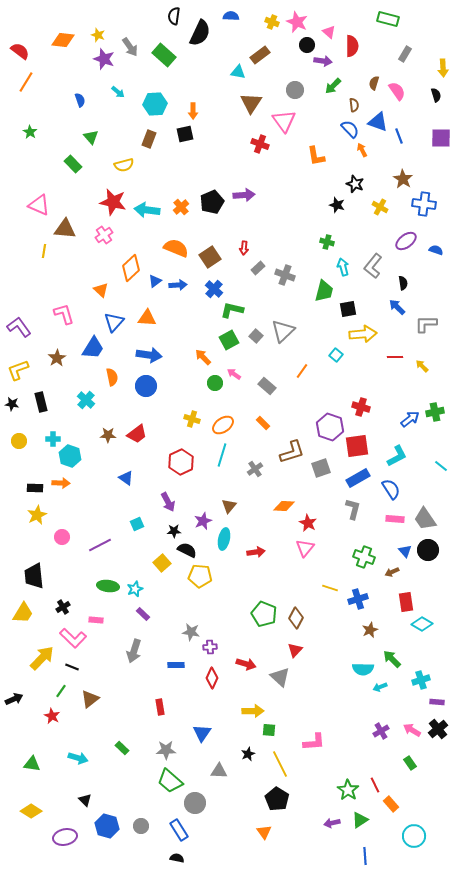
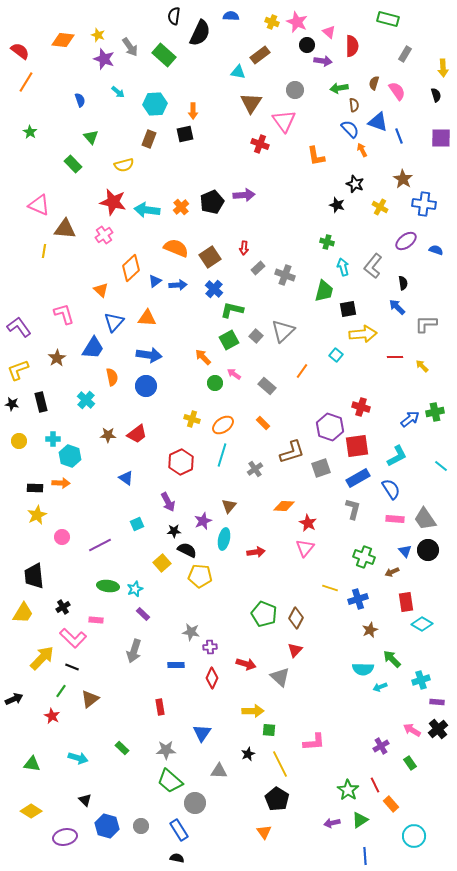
green arrow at (333, 86): moved 6 px right, 2 px down; rotated 36 degrees clockwise
purple cross at (381, 731): moved 15 px down
